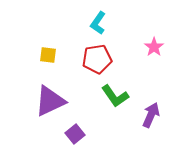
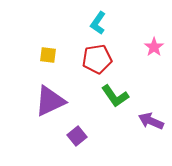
purple arrow: moved 6 px down; rotated 90 degrees counterclockwise
purple square: moved 2 px right, 2 px down
